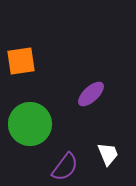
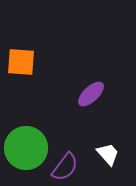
orange square: moved 1 px down; rotated 12 degrees clockwise
green circle: moved 4 px left, 24 px down
white trapezoid: rotated 20 degrees counterclockwise
